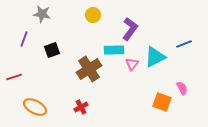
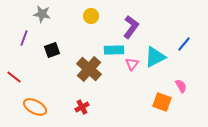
yellow circle: moved 2 px left, 1 px down
purple L-shape: moved 1 px right, 2 px up
purple line: moved 1 px up
blue line: rotated 28 degrees counterclockwise
brown cross: rotated 15 degrees counterclockwise
red line: rotated 56 degrees clockwise
pink semicircle: moved 1 px left, 2 px up
red cross: moved 1 px right
